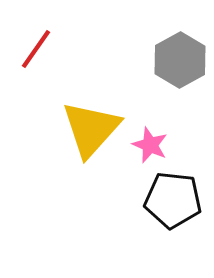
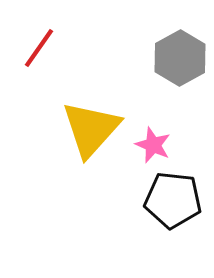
red line: moved 3 px right, 1 px up
gray hexagon: moved 2 px up
pink star: moved 3 px right
